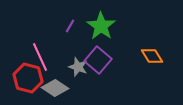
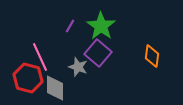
orange diamond: rotated 40 degrees clockwise
purple square: moved 7 px up
gray diamond: rotated 56 degrees clockwise
